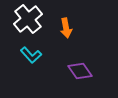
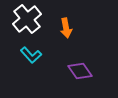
white cross: moved 1 px left
